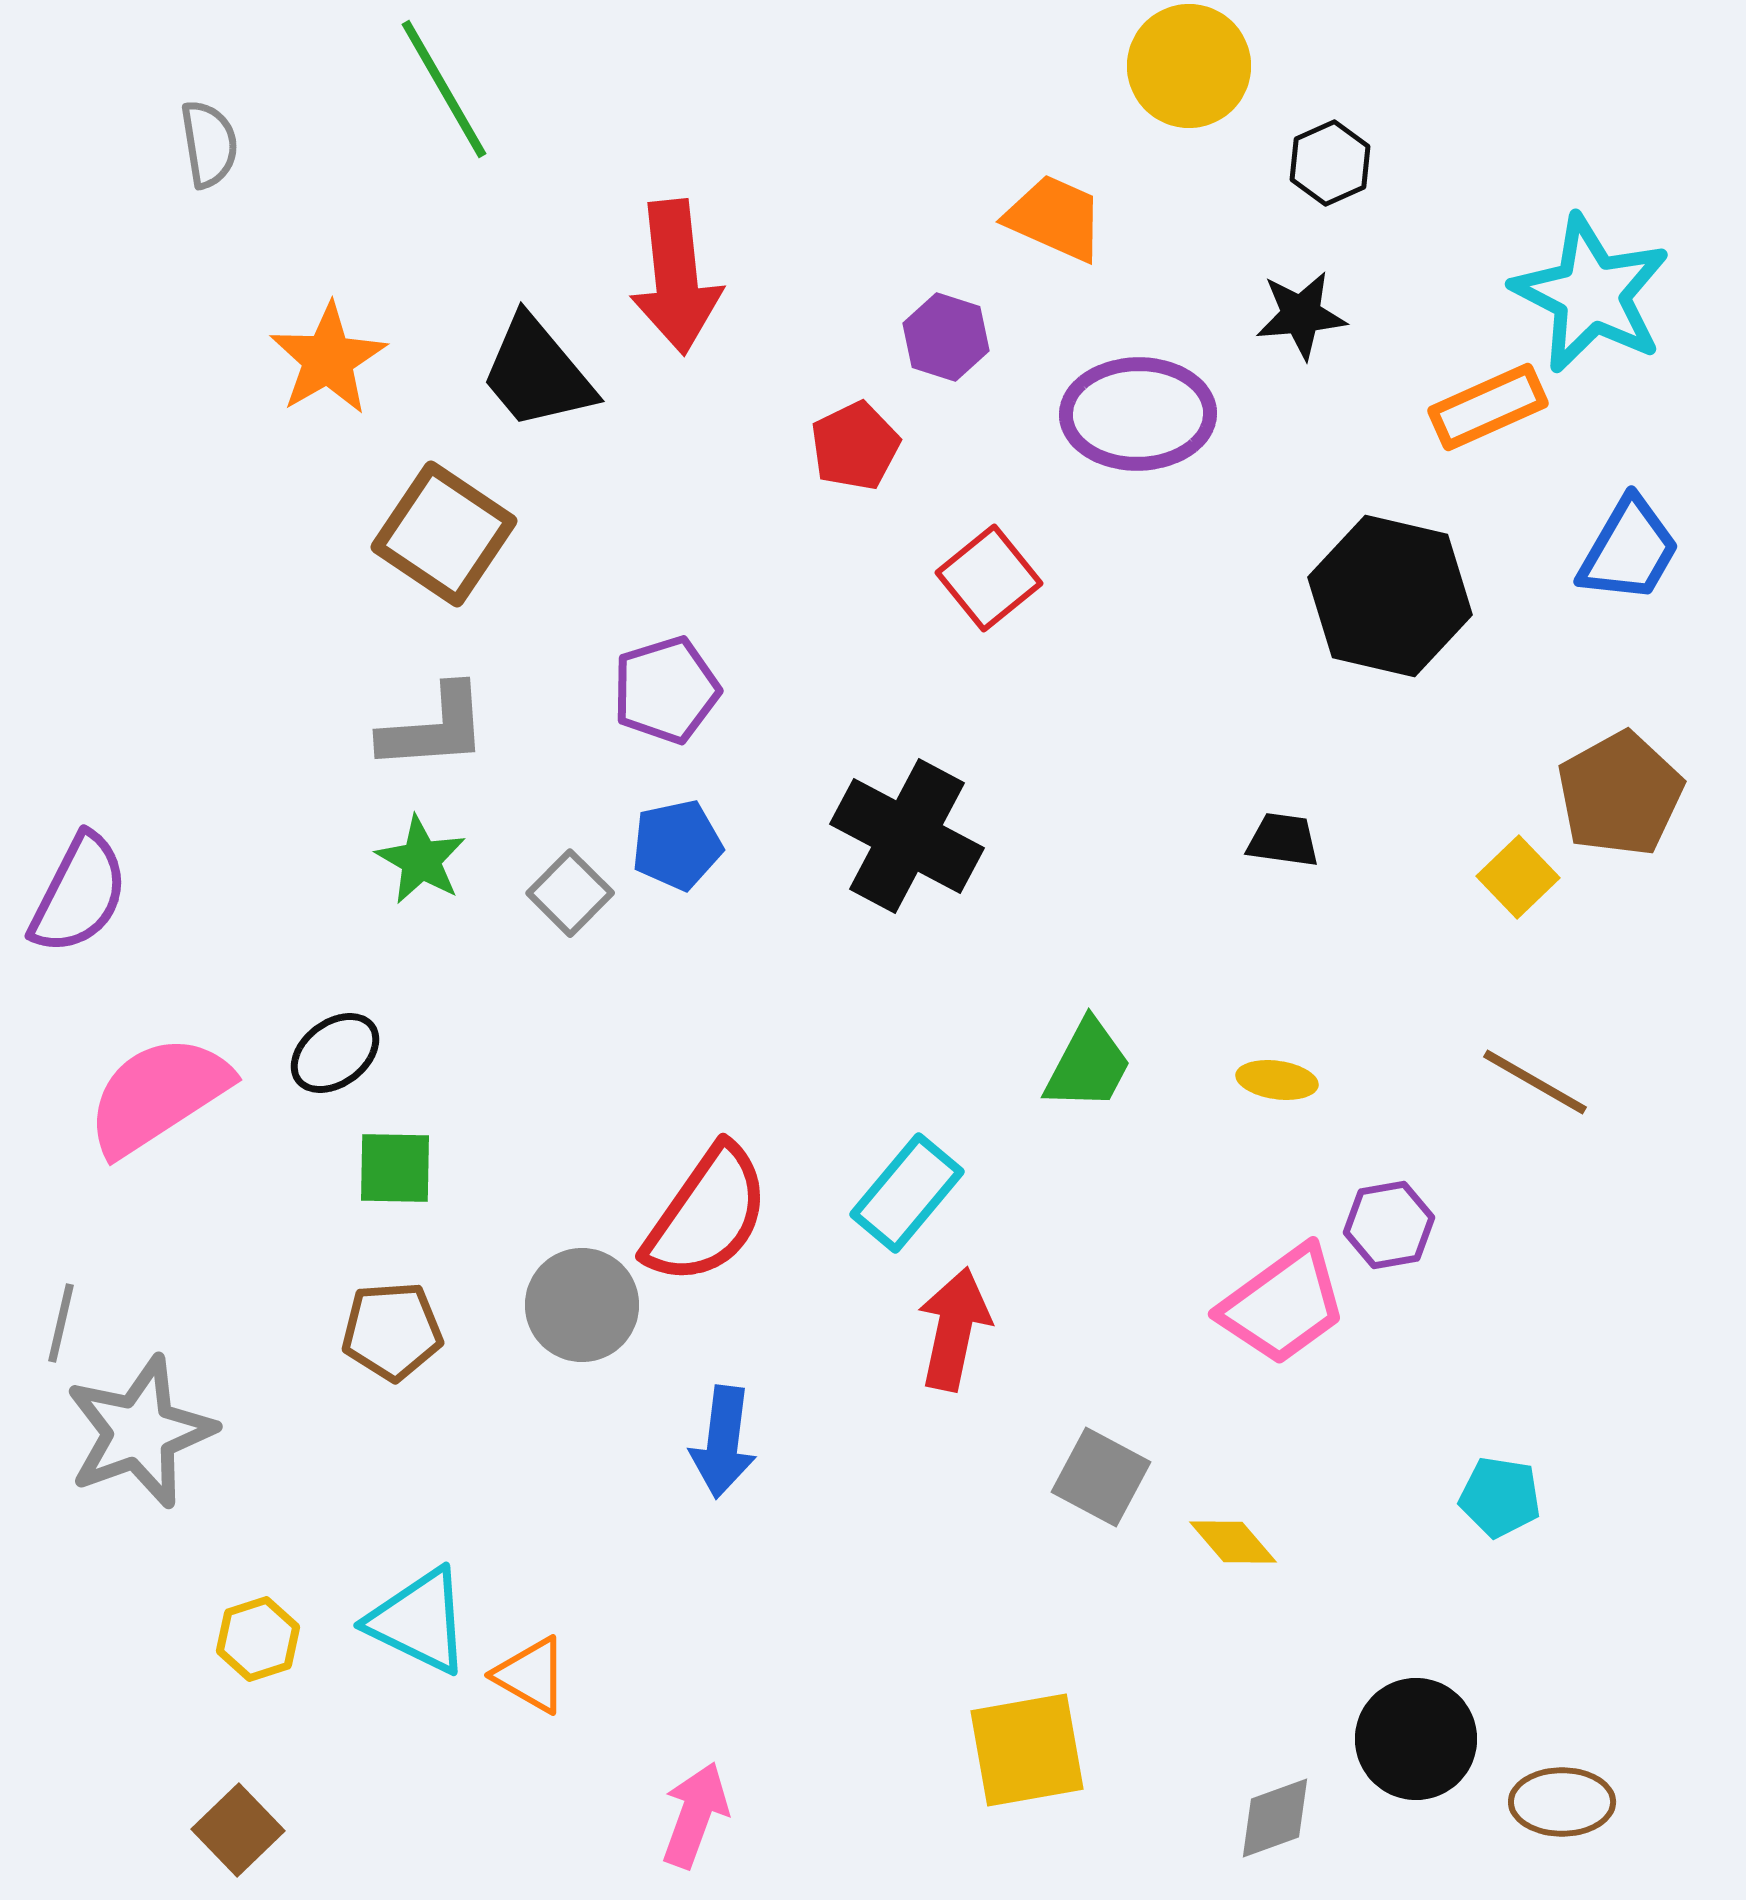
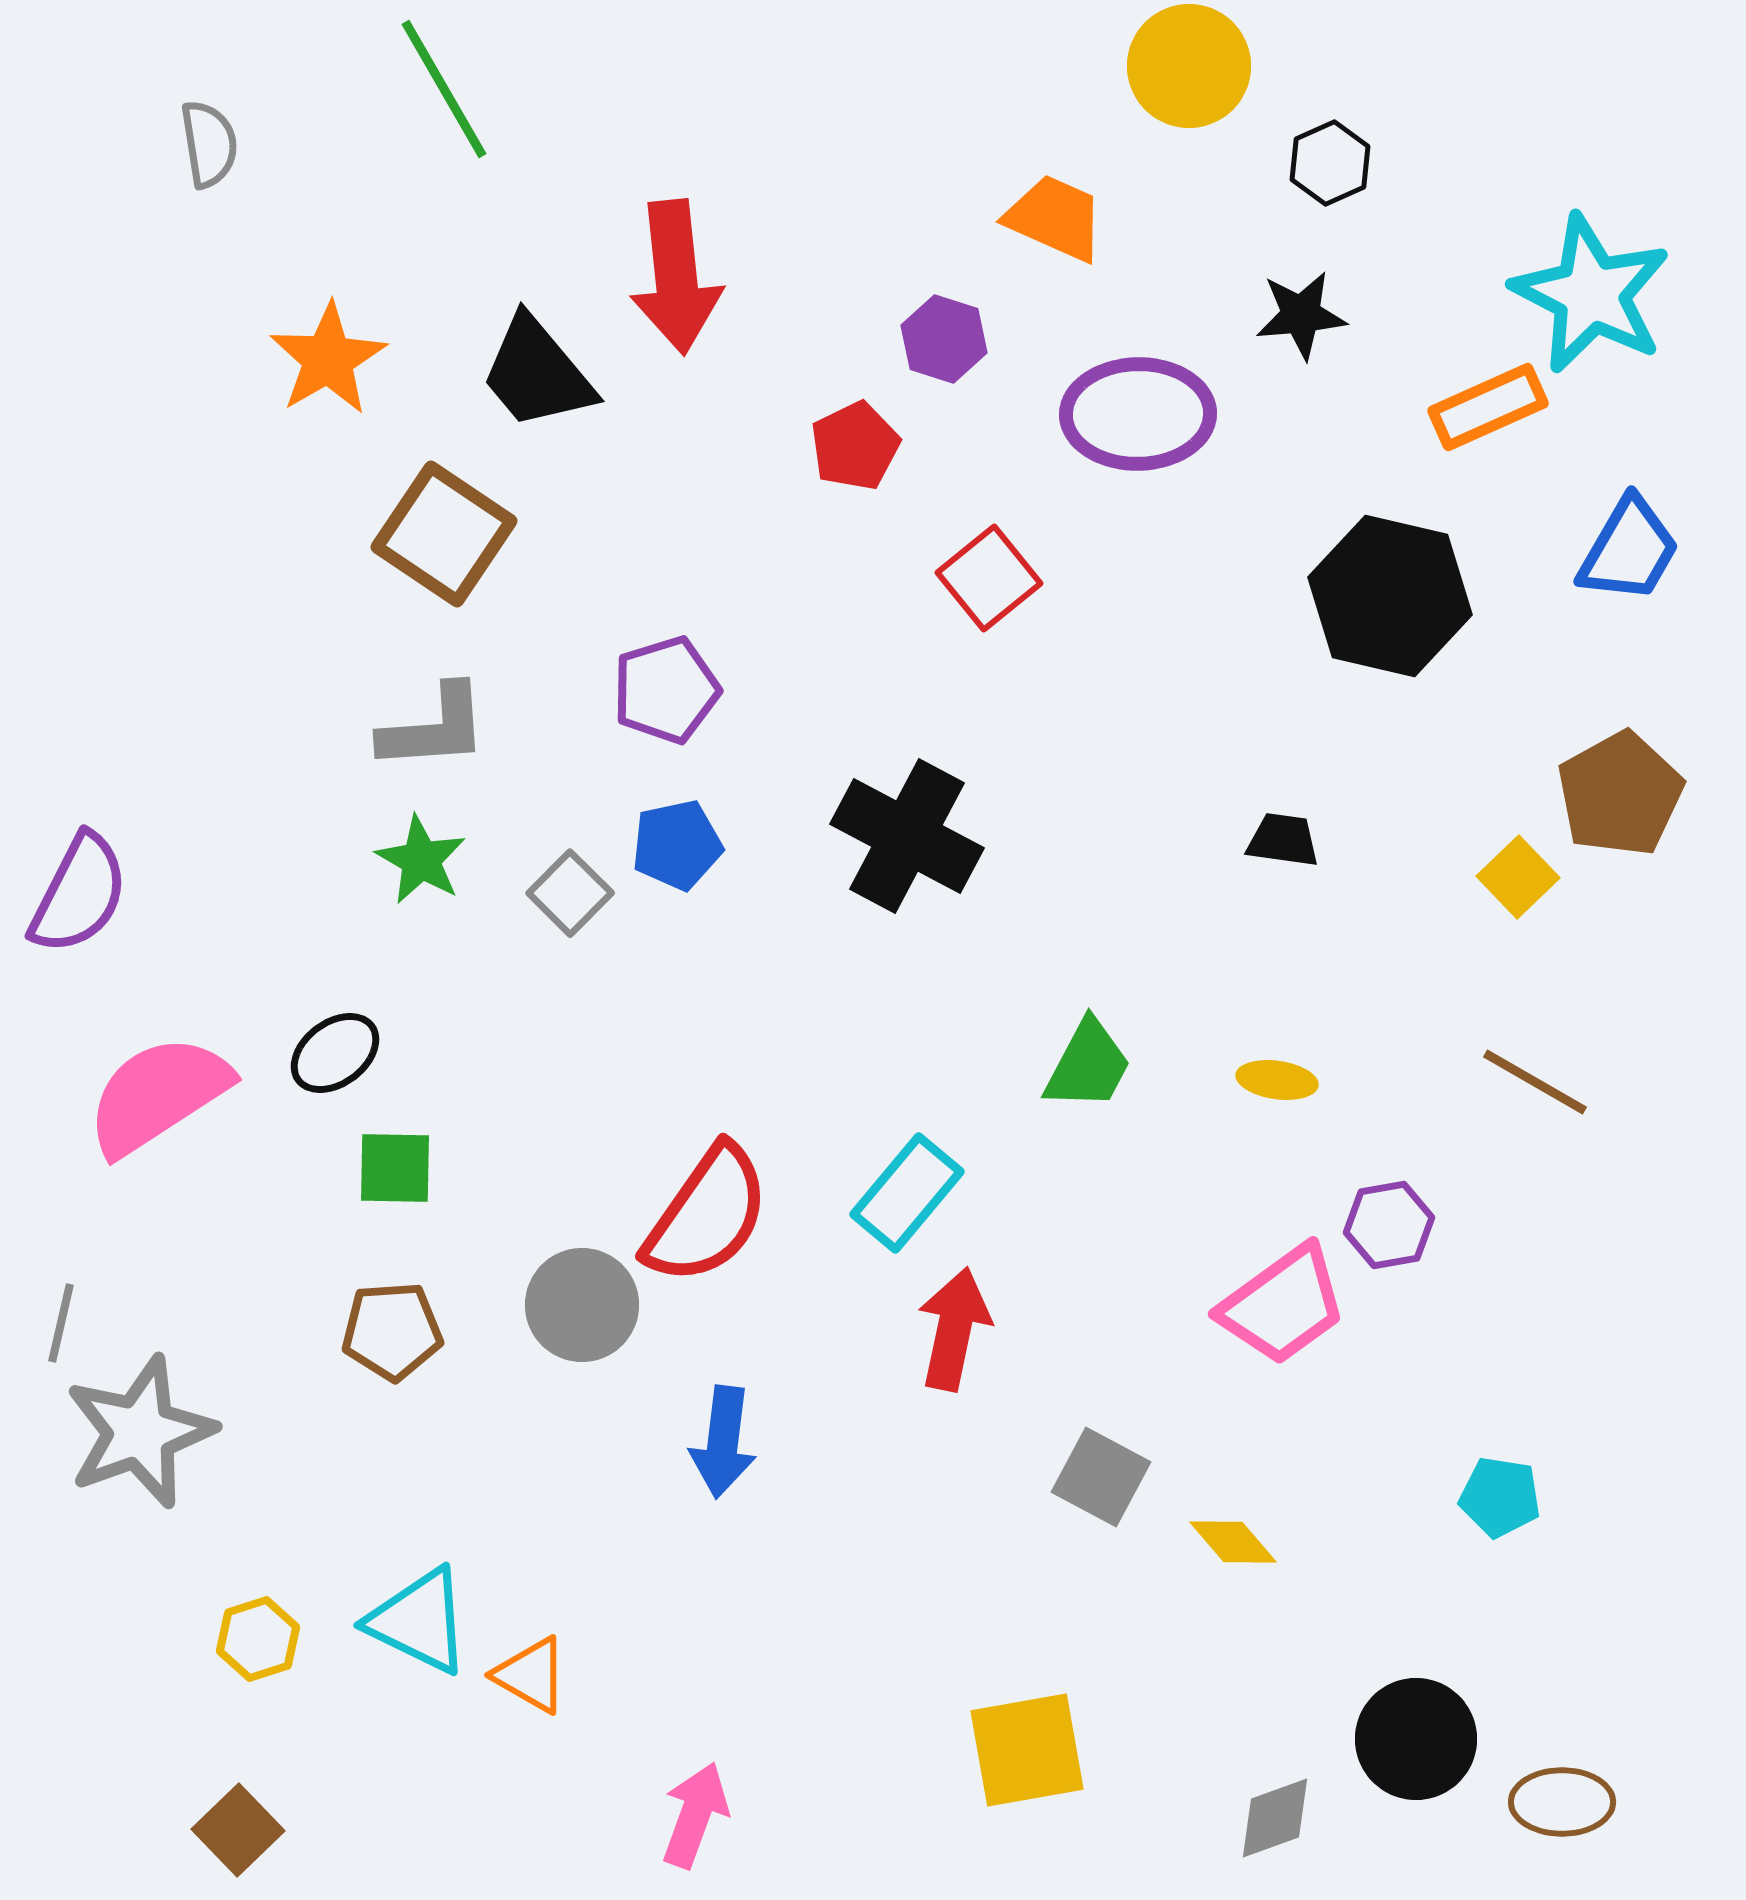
purple hexagon at (946, 337): moved 2 px left, 2 px down
